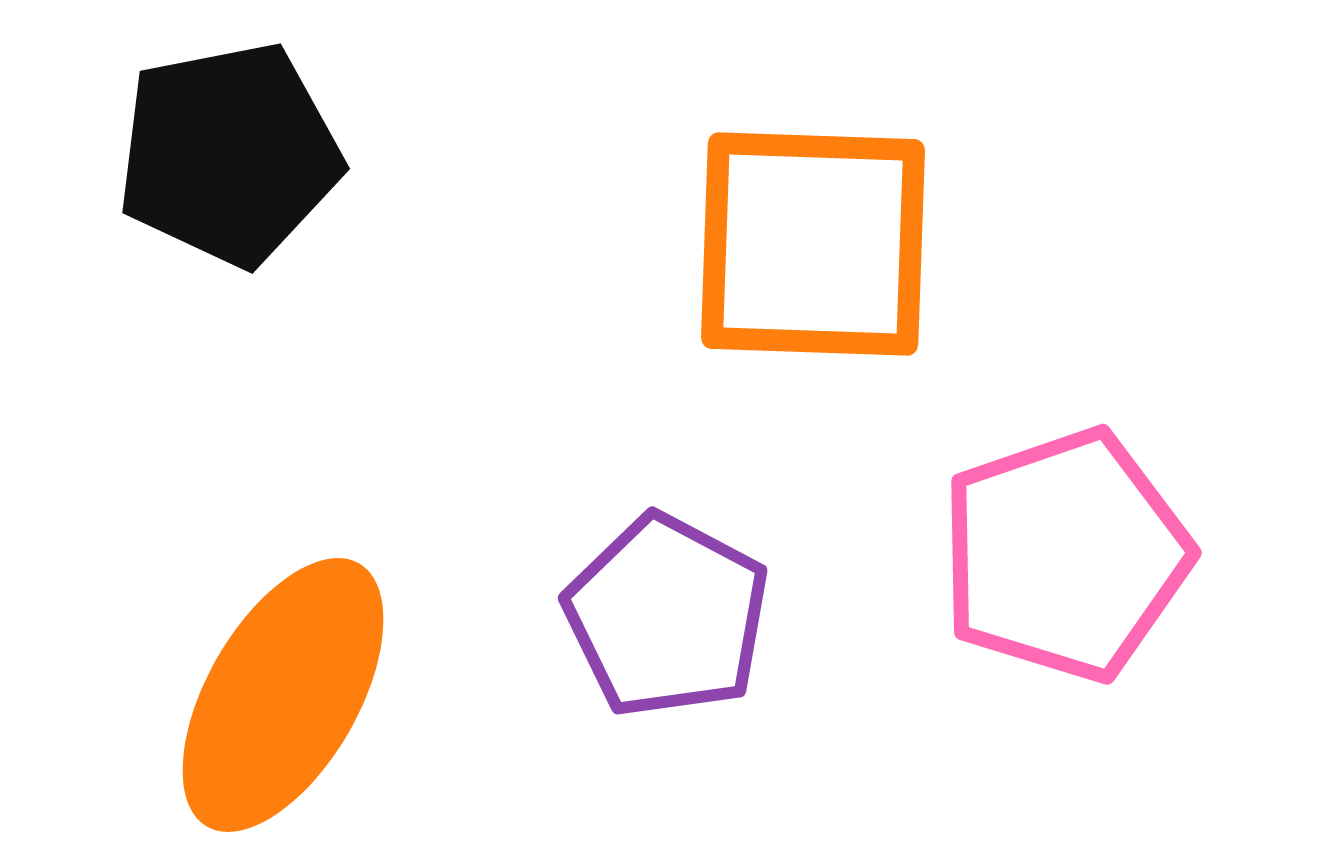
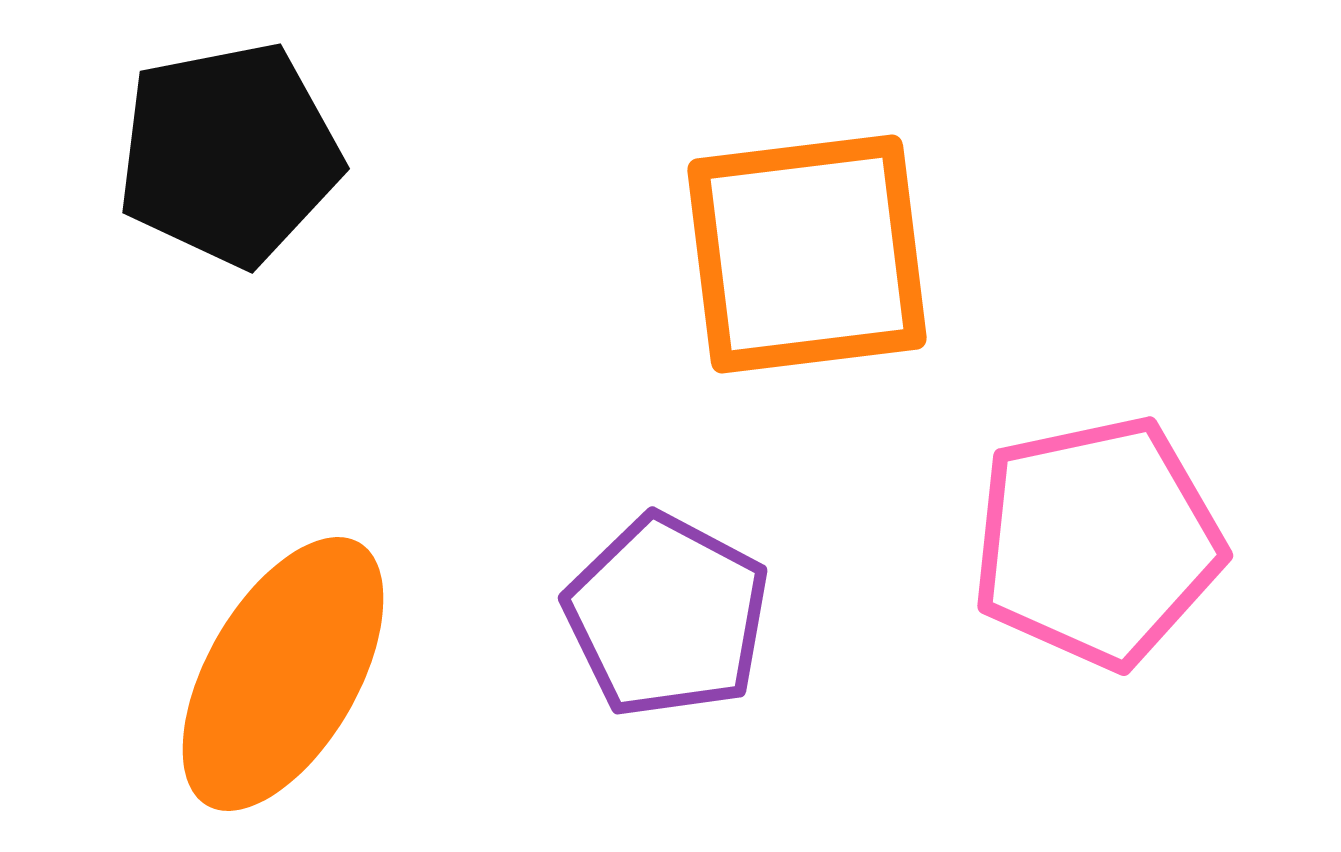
orange square: moved 6 px left, 10 px down; rotated 9 degrees counterclockwise
pink pentagon: moved 32 px right, 13 px up; rotated 7 degrees clockwise
orange ellipse: moved 21 px up
